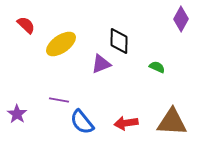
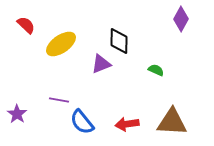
green semicircle: moved 1 px left, 3 px down
red arrow: moved 1 px right, 1 px down
